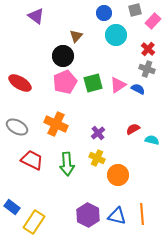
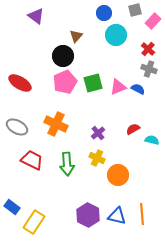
gray cross: moved 2 px right
pink triangle: moved 2 px down; rotated 12 degrees clockwise
